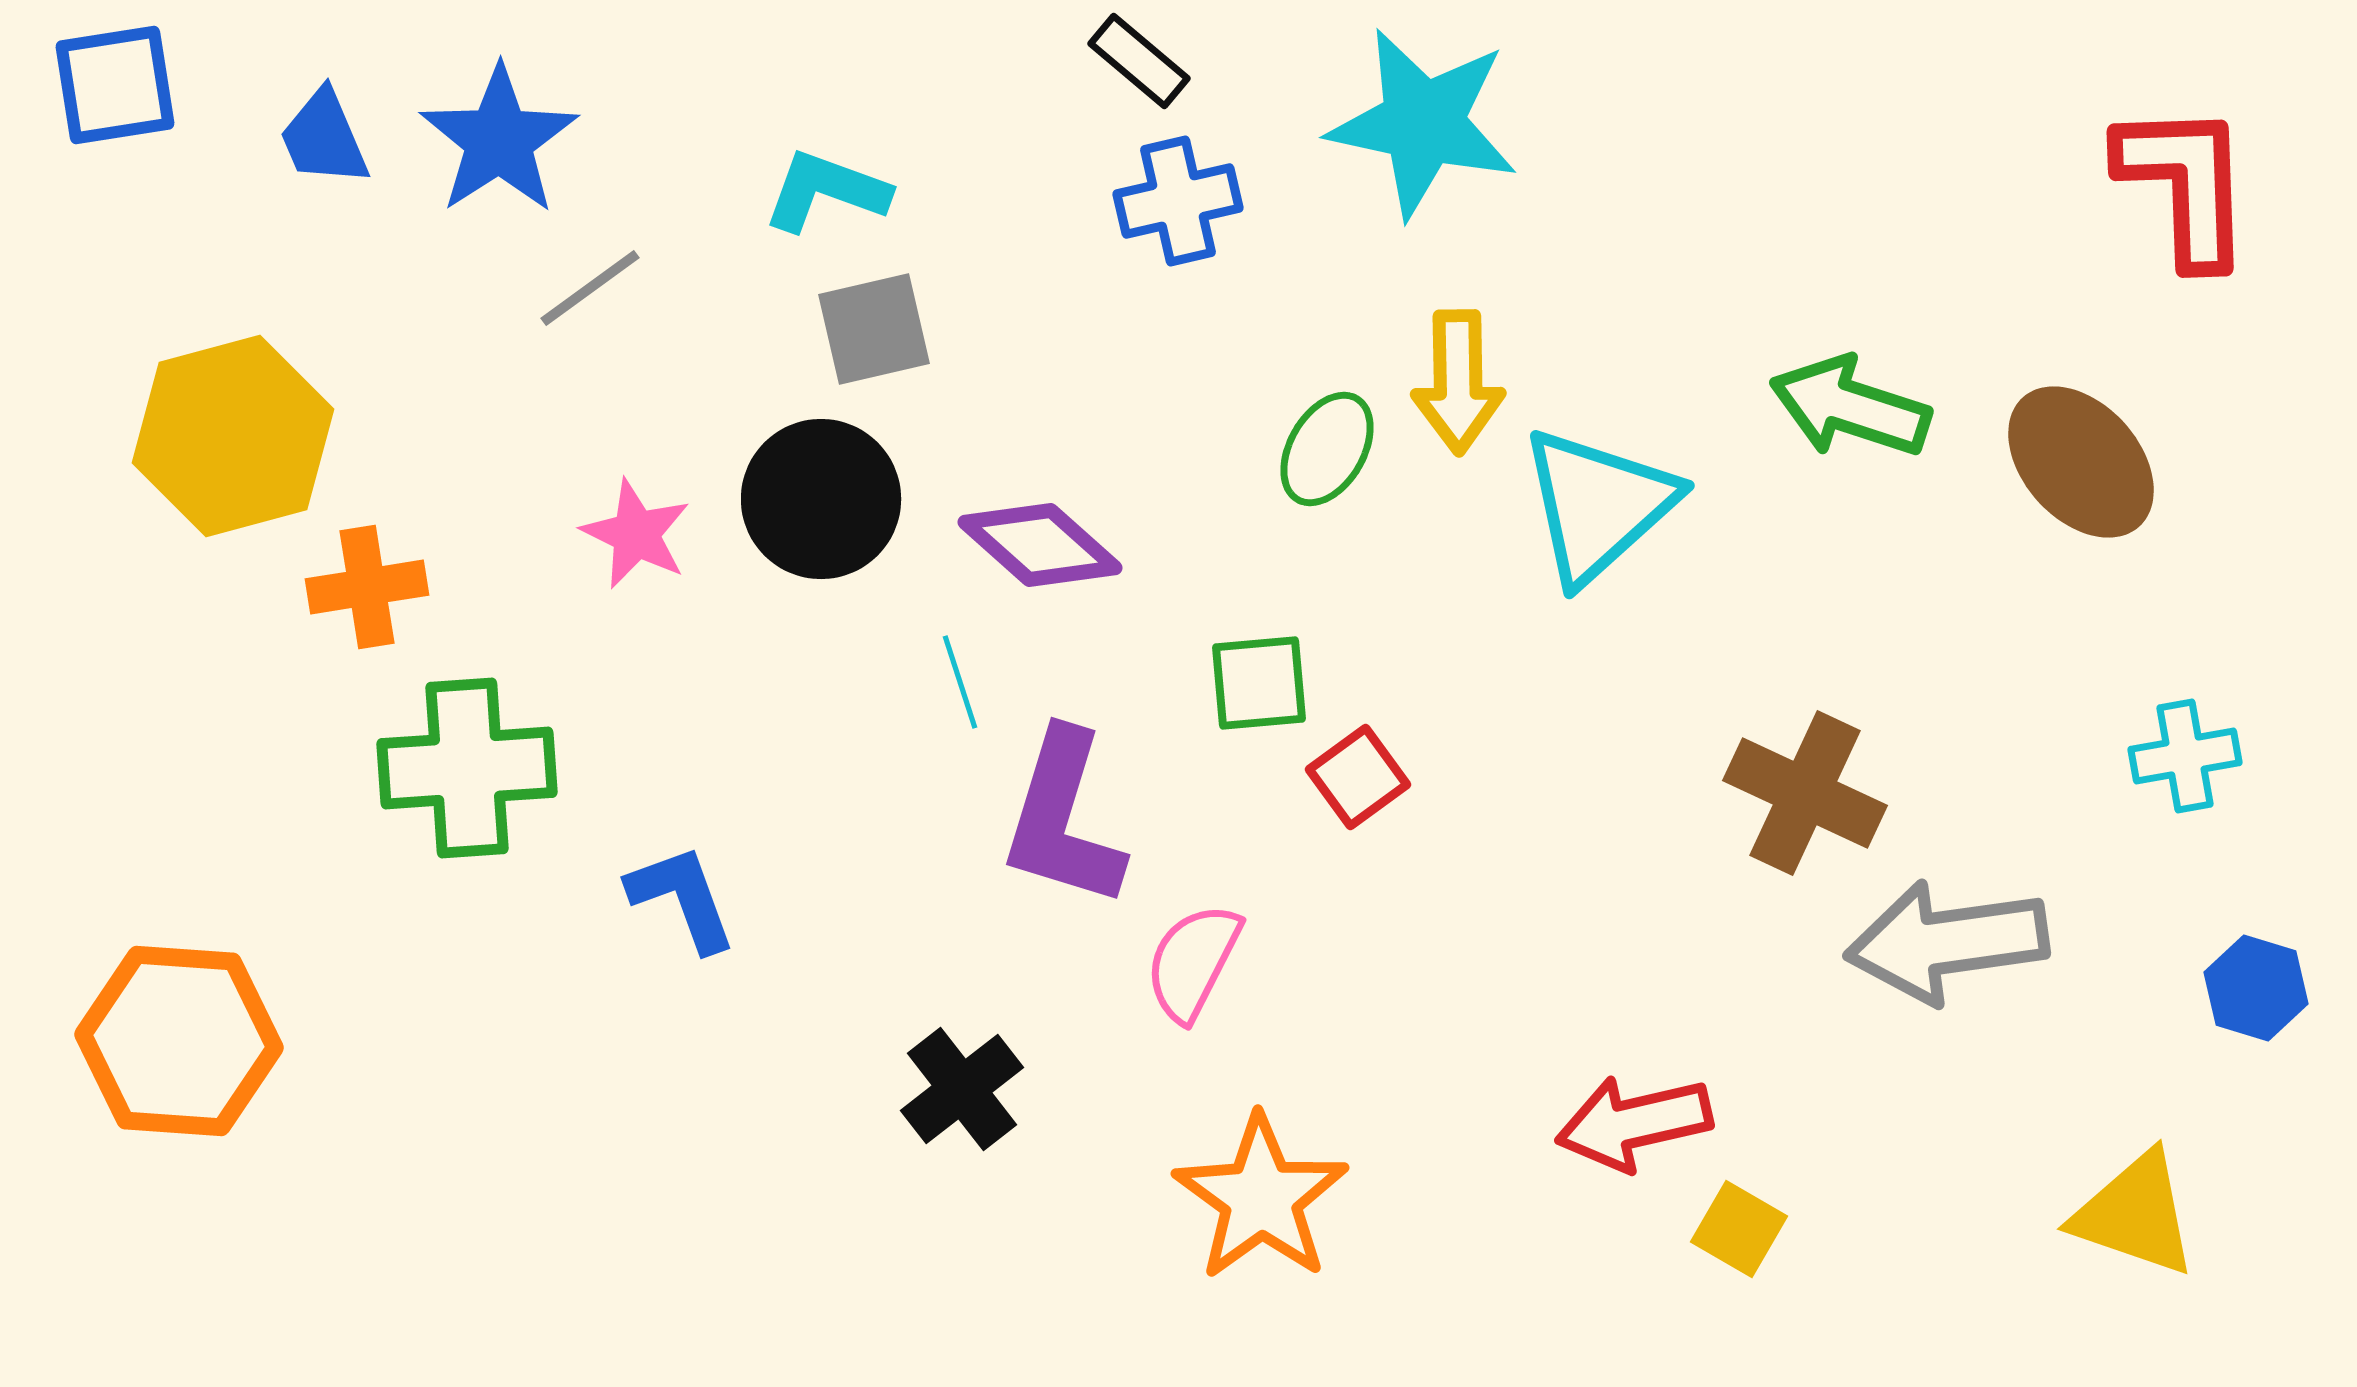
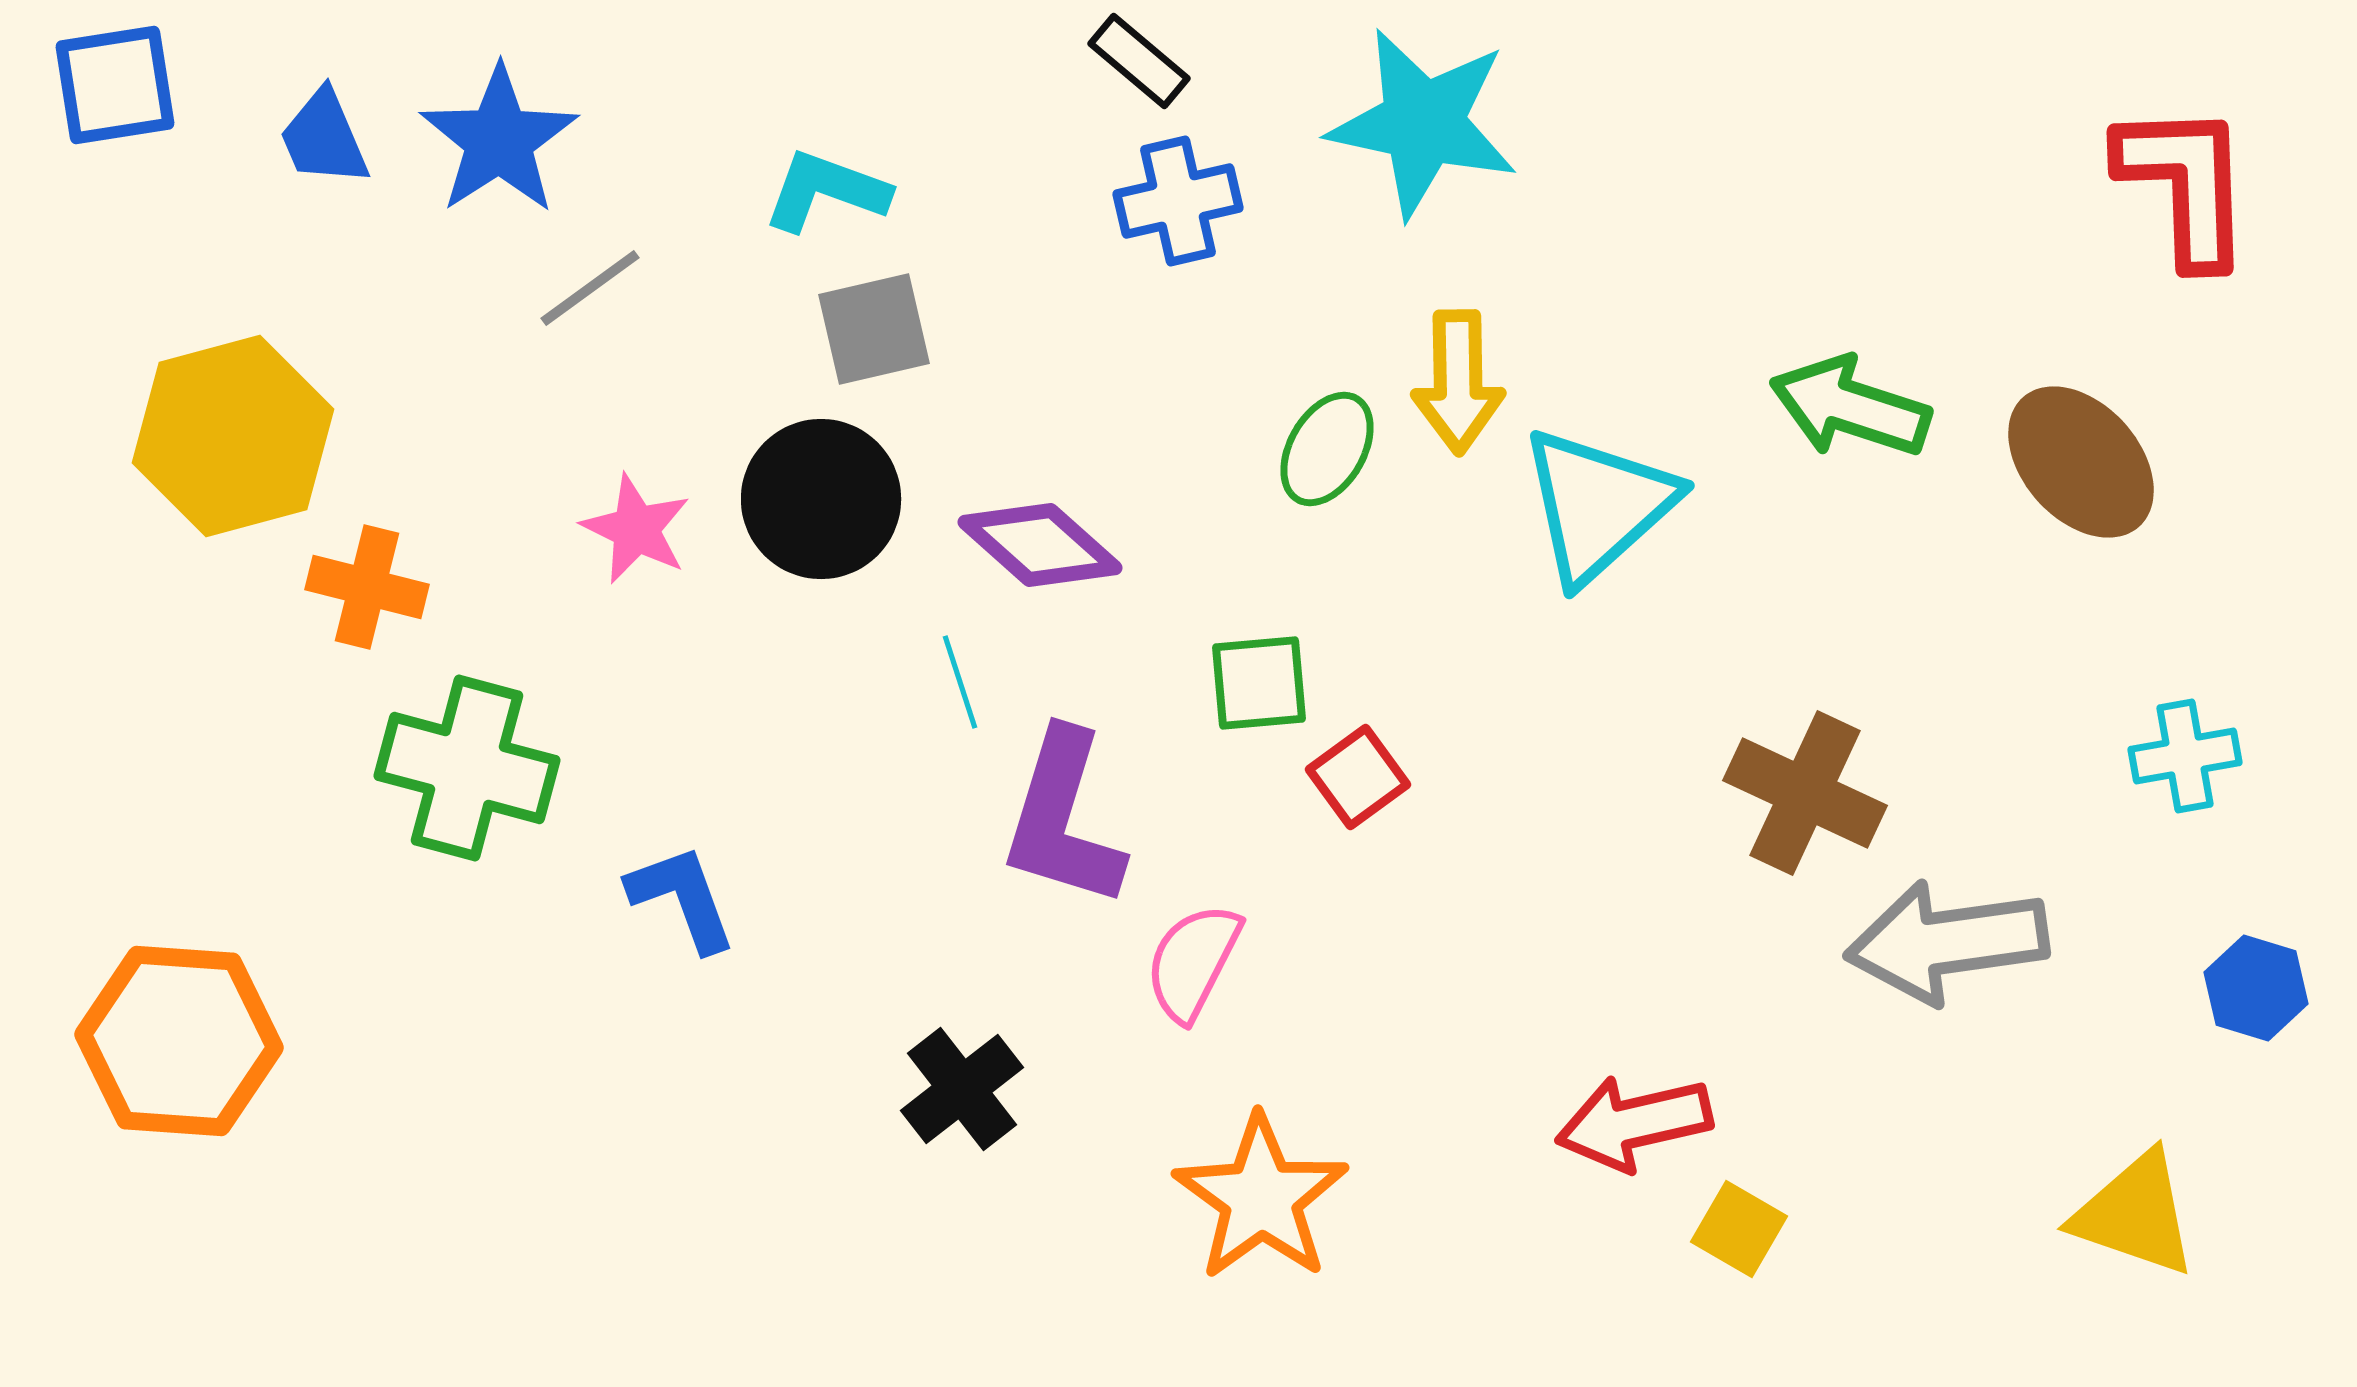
pink star: moved 5 px up
orange cross: rotated 23 degrees clockwise
green cross: rotated 19 degrees clockwise
